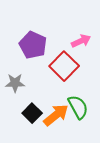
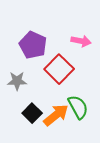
pink arrow: rotated 36 degrees clockwise
red square: moved 5 px left, 3 px down
gray star: moved 2 px right, 2 px up
